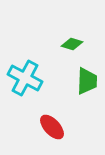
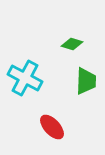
green trapezoid: moved 1 px left
